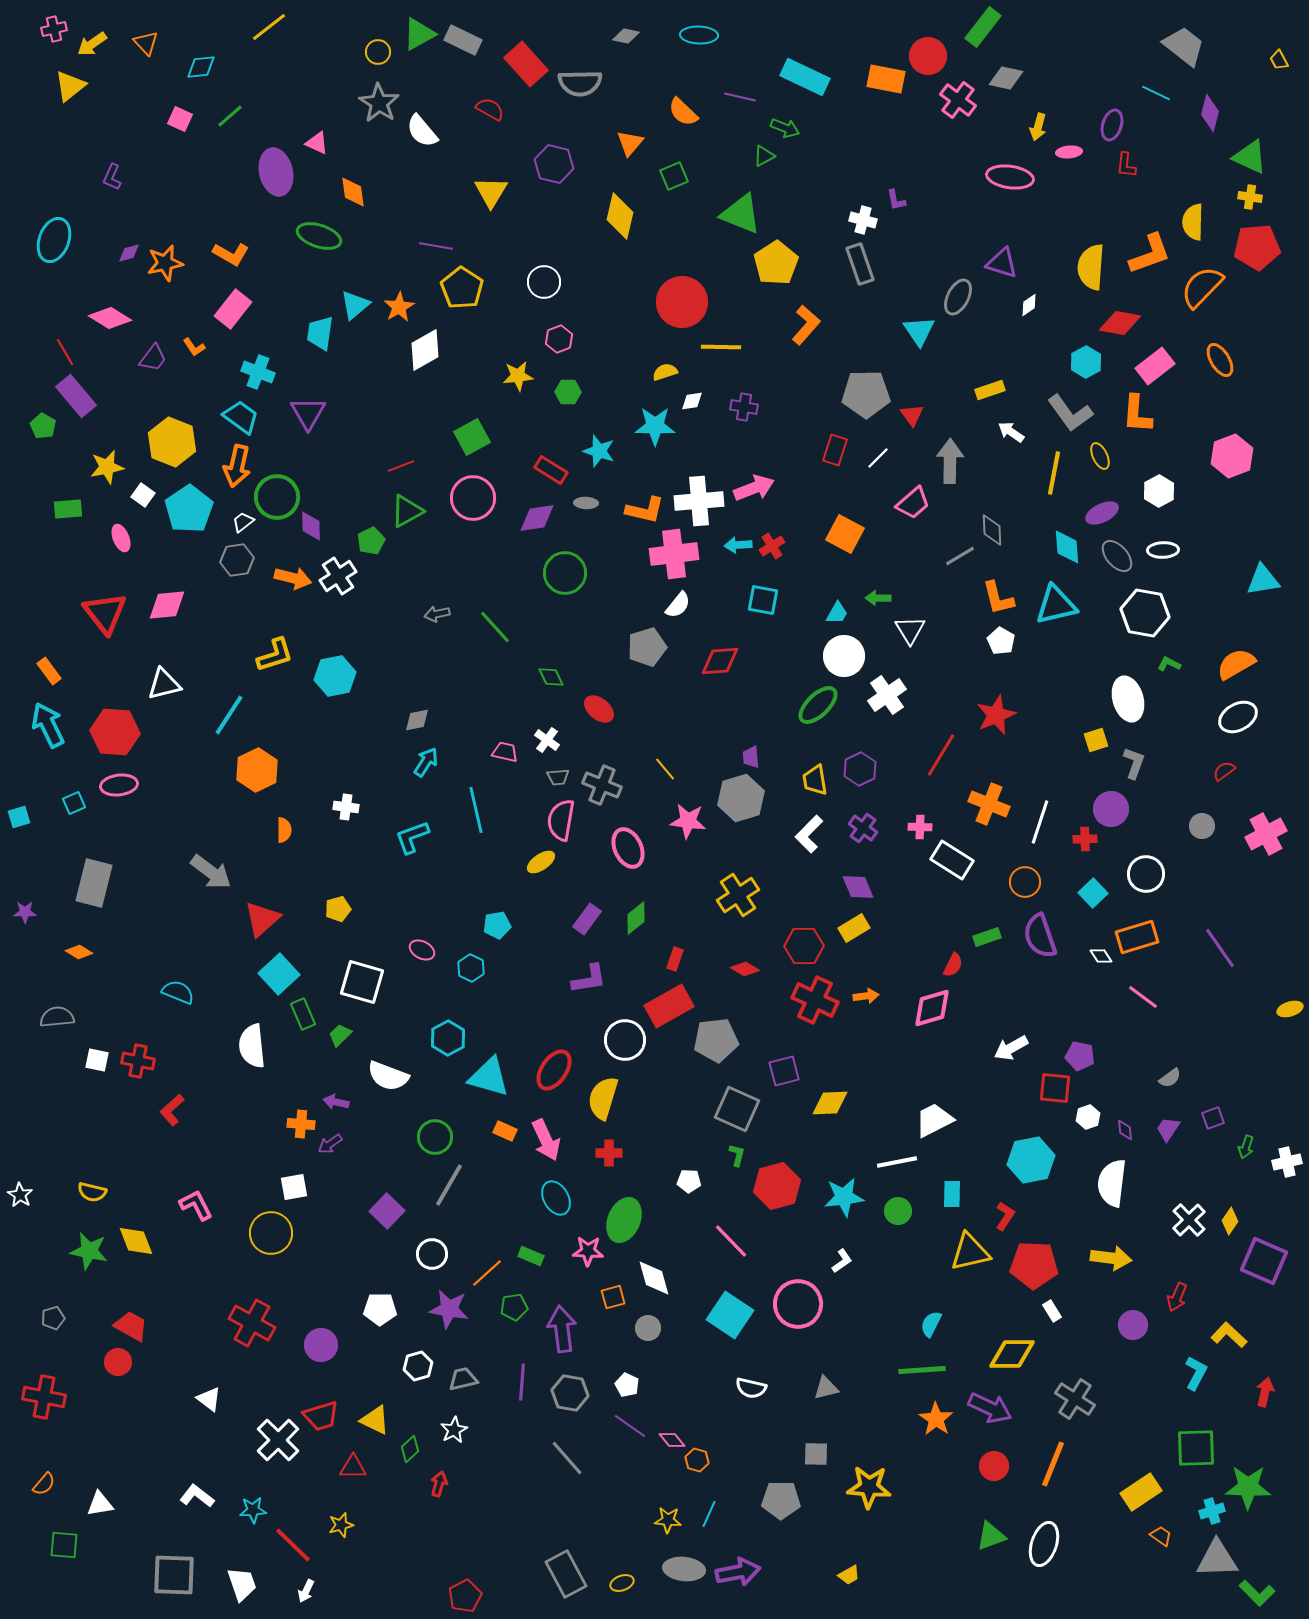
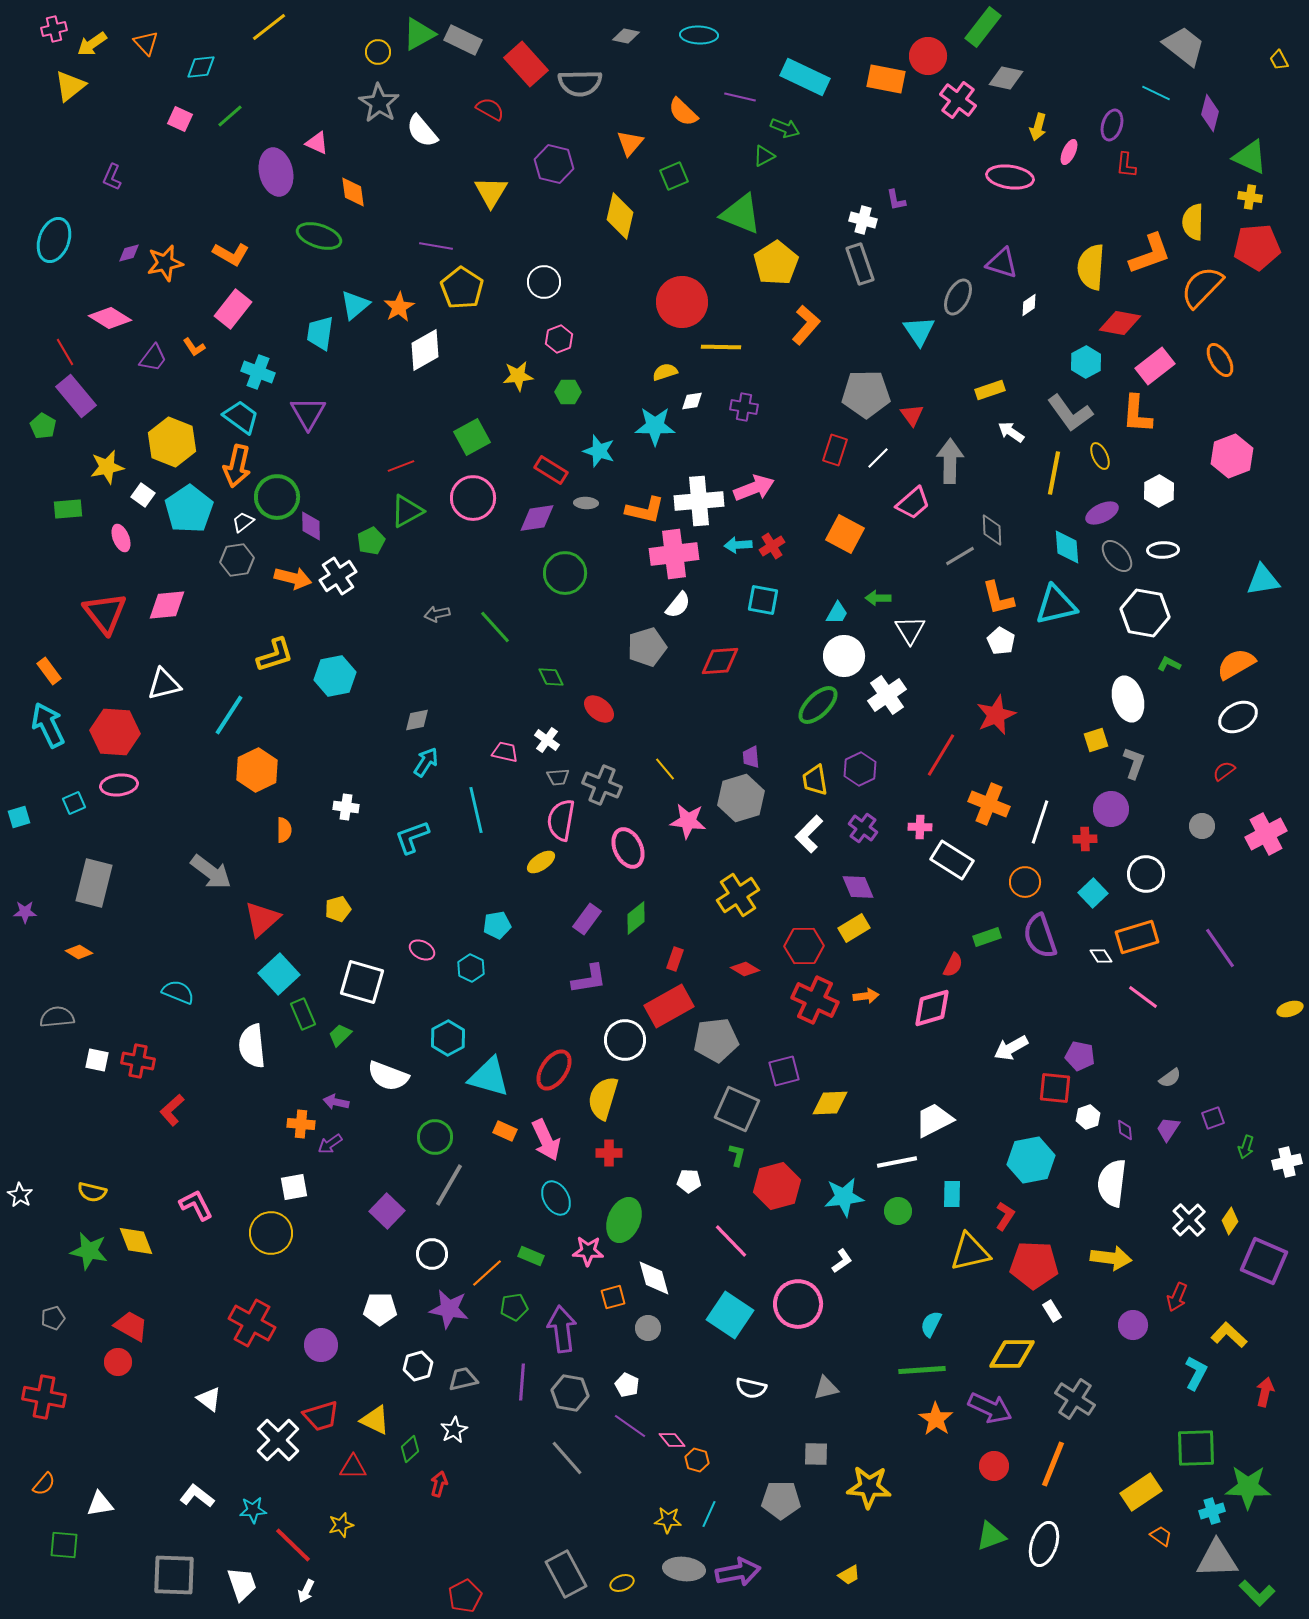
pink ellipse at (1069, 152): rotated 60 degrees counterclockwise
